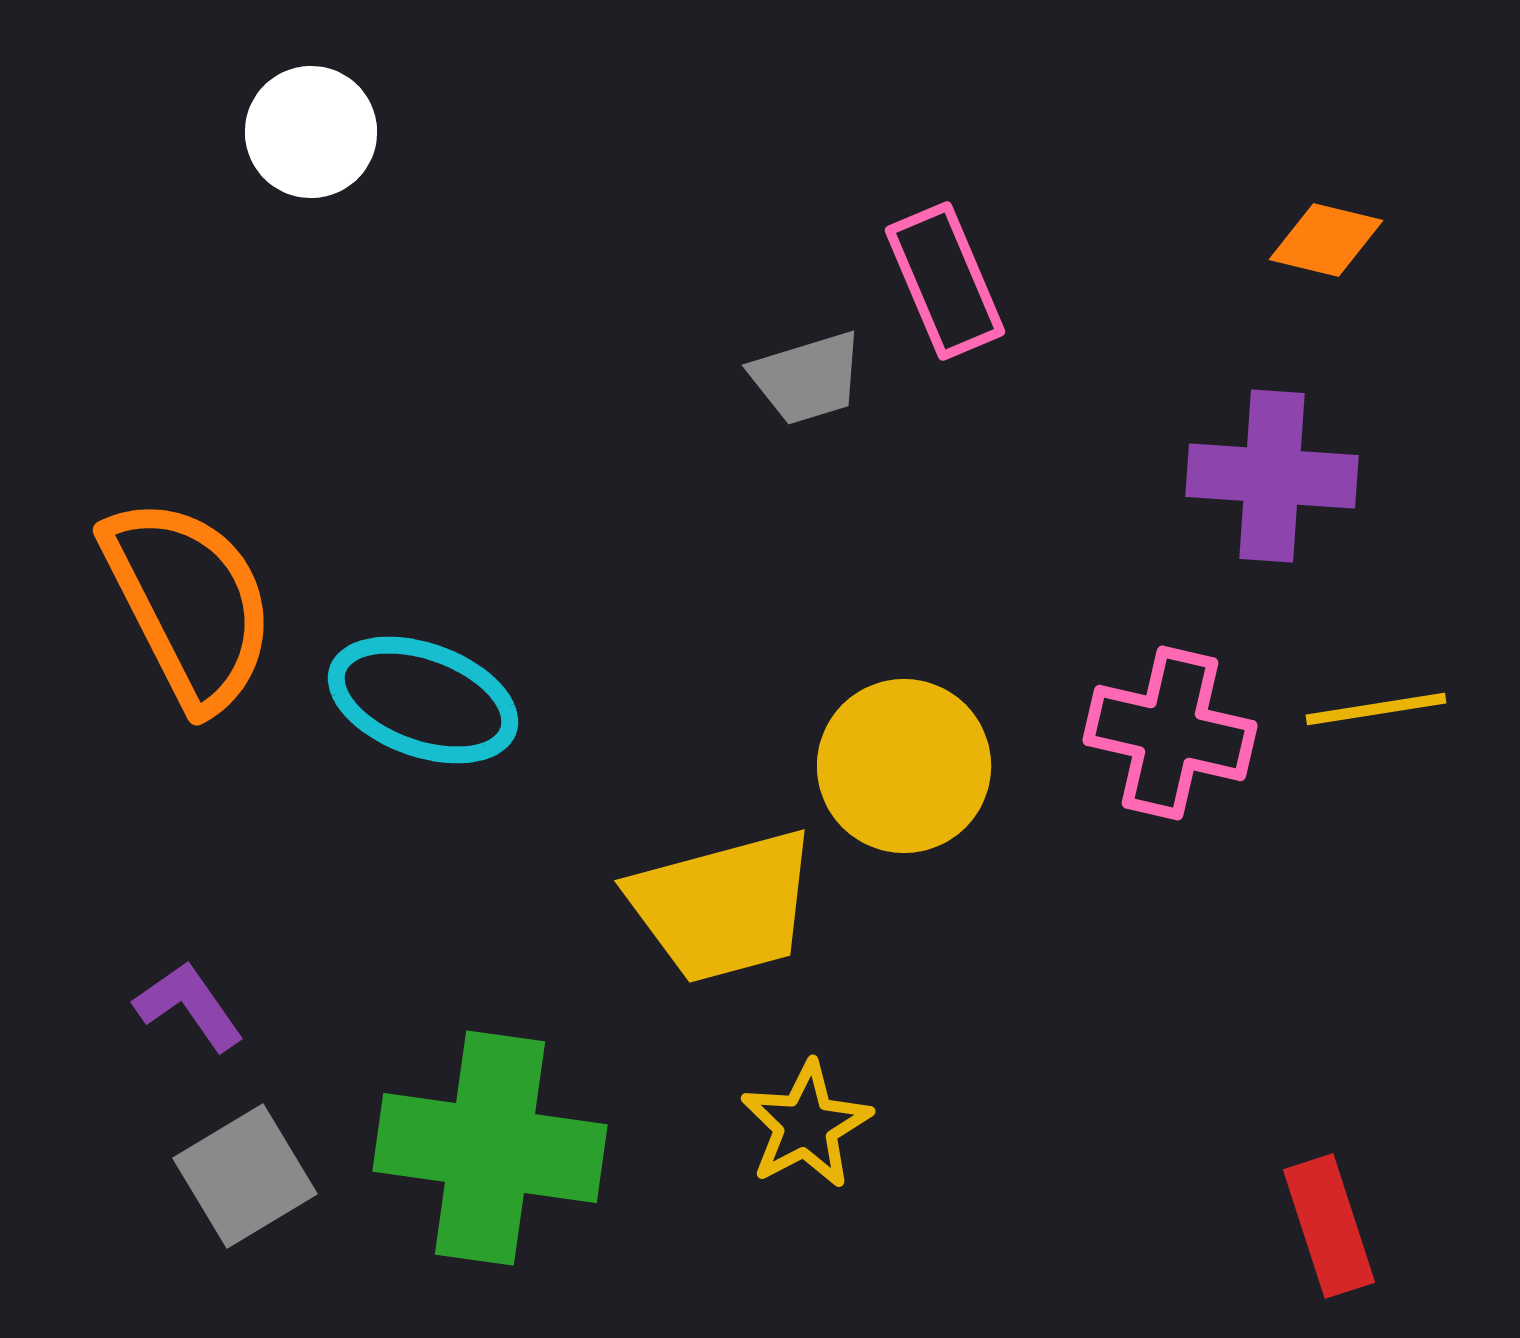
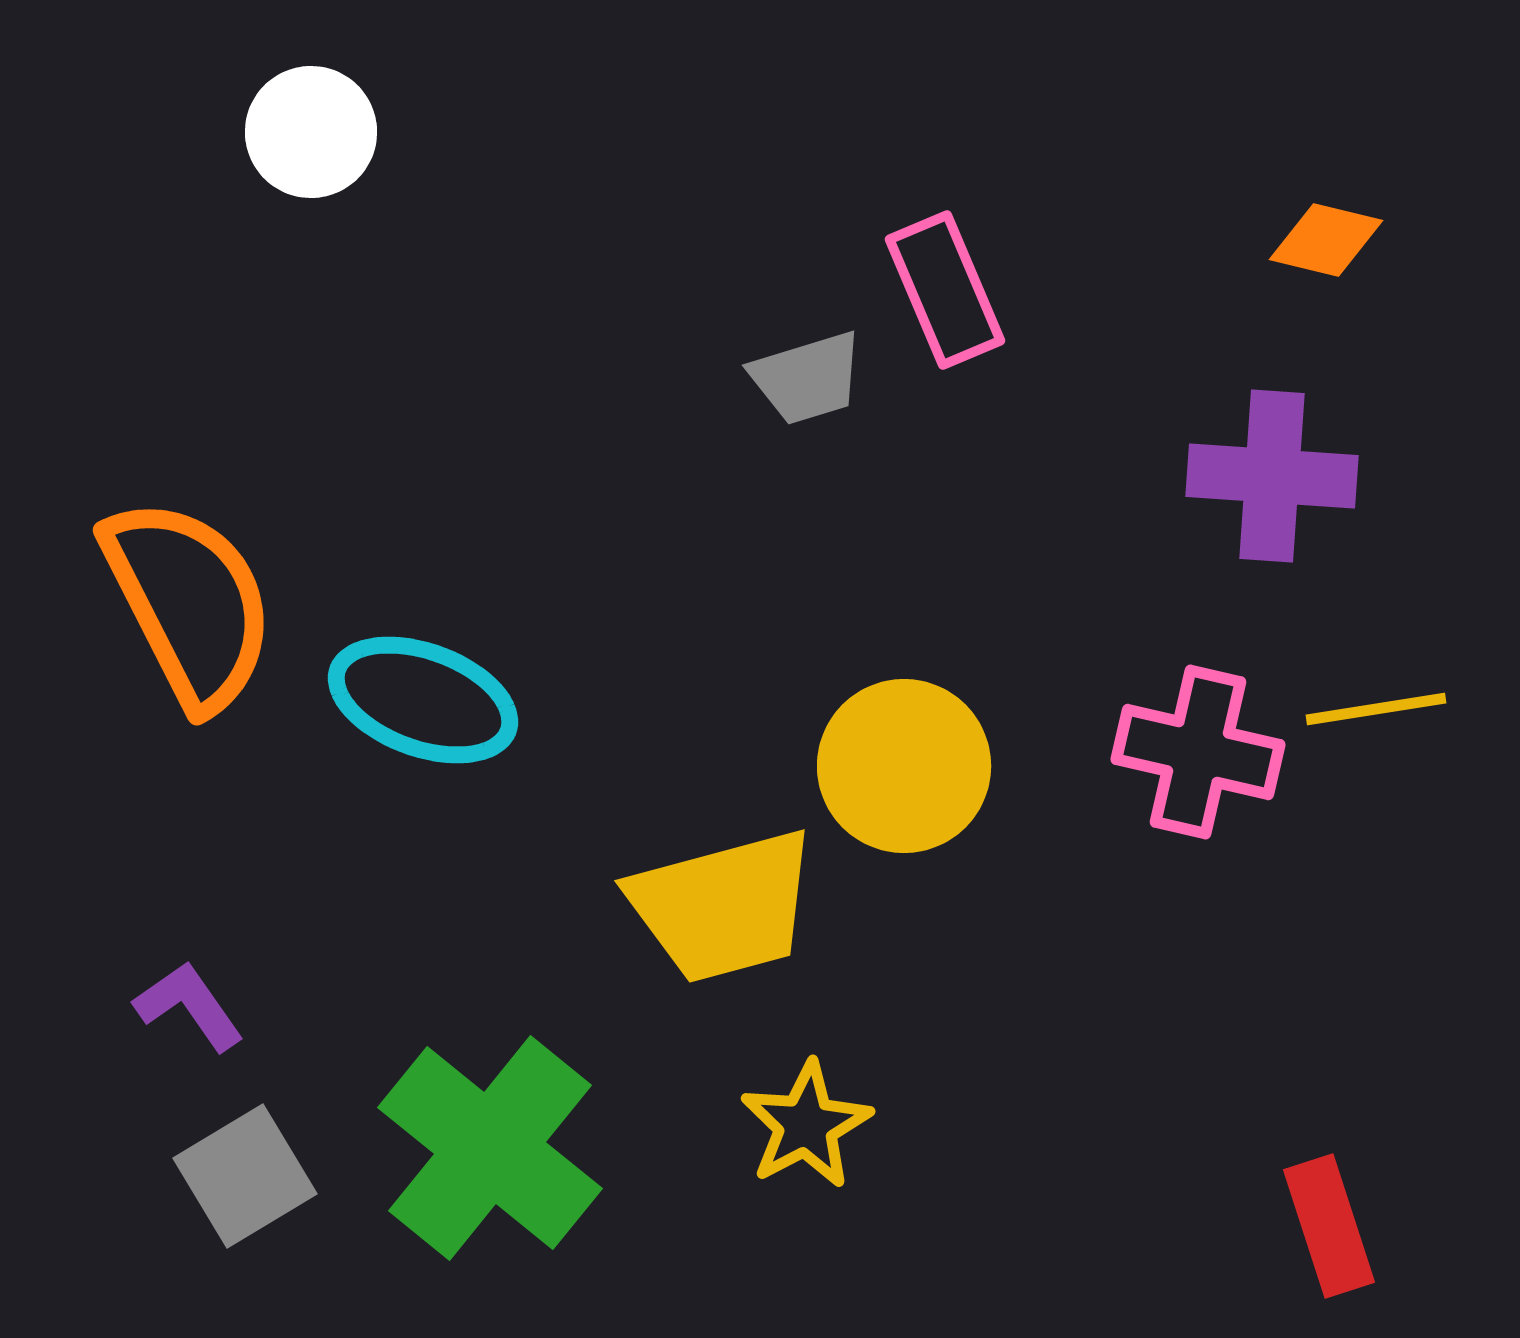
pink rectangle: moved 9 px down
pink cross: moved 28 px right, 19 px down
green cross: rotated 31 degrees clockwise
